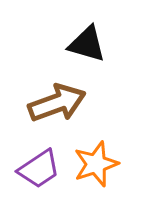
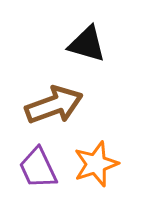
brown arrow: moved 3 px left, 2 px down
purple trapezoid: moved 1 px left, 1 px up; rotated 99 degrees clockwise
